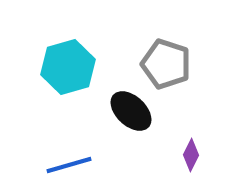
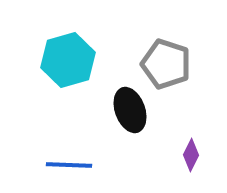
cyan hexagon: moved 7 px up
black ellipse: moved 1 px left, 1 px up; rotated 27 degrees clockwise
blue line: rotated 18 degrees clockwise
